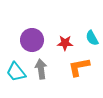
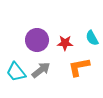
purple circle: moved 5 px right
gray arrow: moved 1 px down; rotated 60 degrees clockwise
